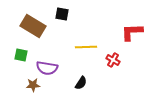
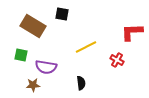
yellow line: rotated 25 degrees counterclockwise
red cross: moved 4 px right
purple semicircle: moved 1 px left, 1 px up
black semicircle: rotated 40 degrees counterclockwise
